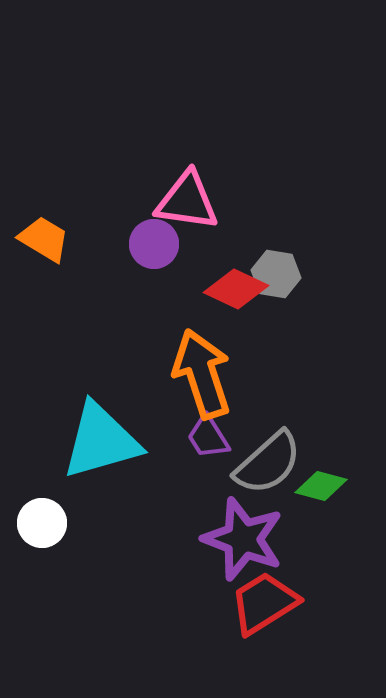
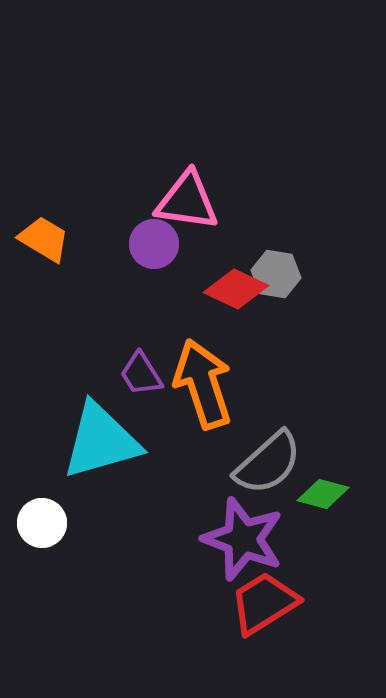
orange arrow: moved 1 px right, 10 px down
purple trapezoid: moved 67 px left, 63 px up
green diamond: moved 2 px right, 8 px down
